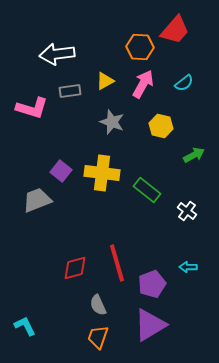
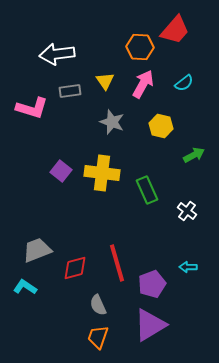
yellow triangle: rotated 36 degrees counterclockwise
green rectangle: rotated 28 degrees clockwise
gray trapezoid: moved 50 px down
cyan L-shape: moved 39 px up; rotated 30 degrees counterclockwise
